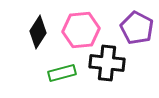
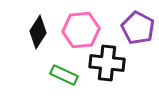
purple pentagon: moved 1 px right
green rectangle: moved 2 px right, 2 px down; rotated 40 degrees clockwise
